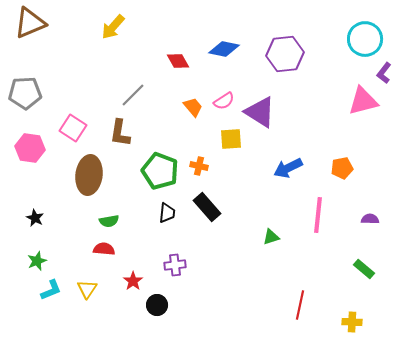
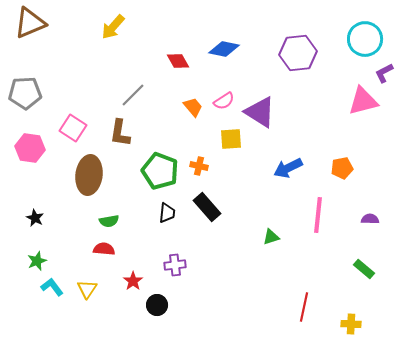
purple hexagon: moved 13 px right, 1 px up
purple L-shape: rotated 25 degrees clockwise
cyan L-shape: moved 1 px right, 3 px up; rotated 105 degrees counterclockwise
red line: moved 4 px right, 2 px down
yellow cross: moved 1 px left, 2 px down
